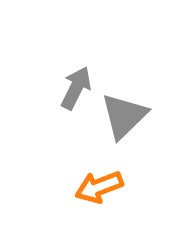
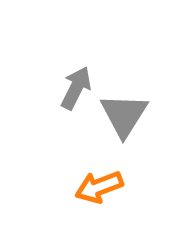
gray triangle: moved 1 px up; rotated 14 degrees counterclockwise
